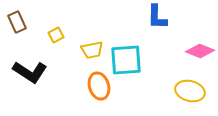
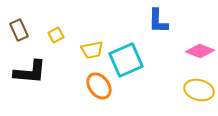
blue L-shape: moved 1 px right, 4 px down
brown rectangle: moved 2 px right, 8 px down
cyan square: rotated 20 degrees counterclockwise
black L-shape: rotated 28 degrees counterclockwise
orange ellipse: rotated 20 degrees counterclockwise
yellow ellipse: moved 9 px right, 1 px up
